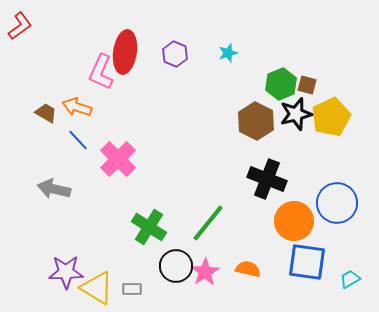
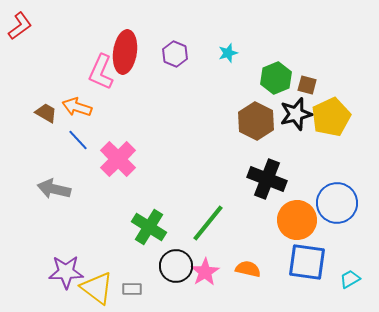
green hexagon: moved 5 px left, 6 px up
orange circle: moved 3 px right, 1 px up
yellow triangle: rotated 6 degrees clockwise
